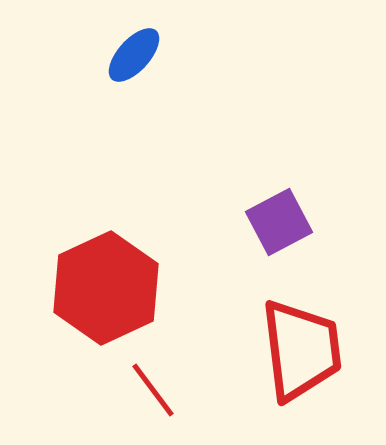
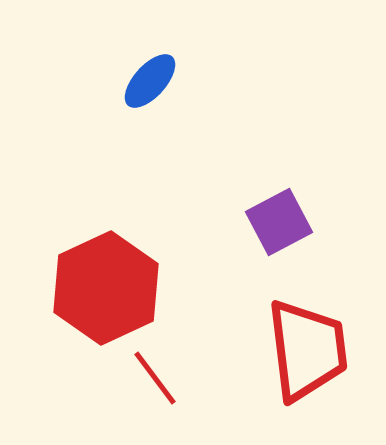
blue ellipse: moved 16 px right, 26 px down
red trapezoid: moved 6 px right
red line: moved 2 px right, 12 px up
